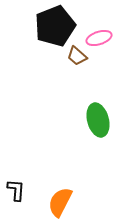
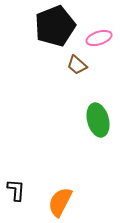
brown trapezoid: moved 9 px down
